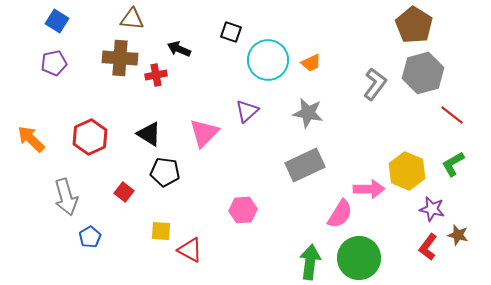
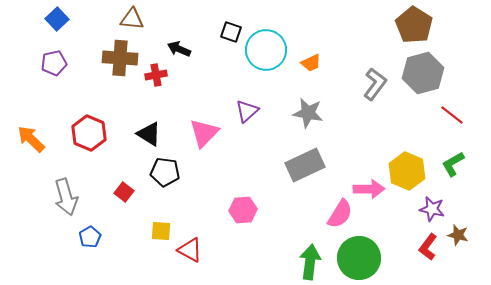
blue square: moved 2 px up; rotated 15 degrees clockwise
cyan circle: moved 2 px left, 10 px up
red hexagon: moved 1 px left, 4 px up; rotated 12 degrees counterclockwise
